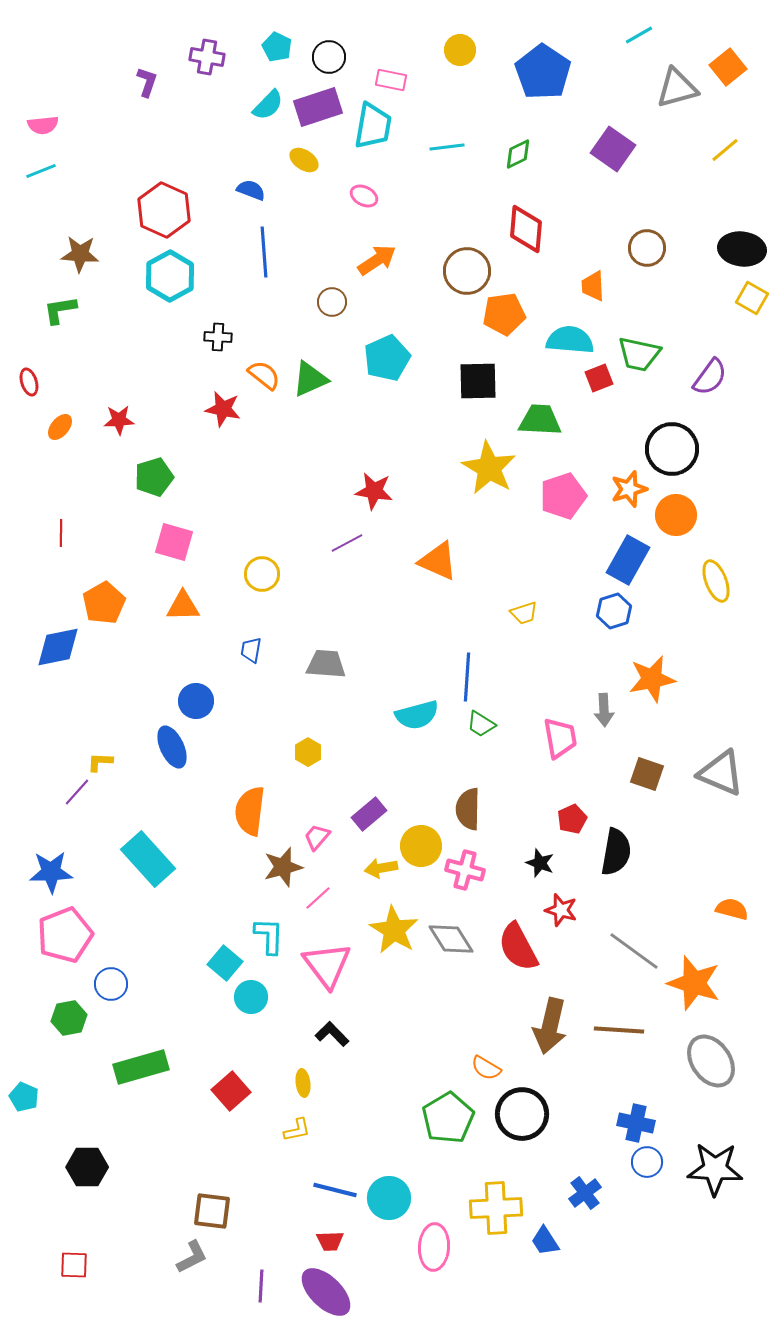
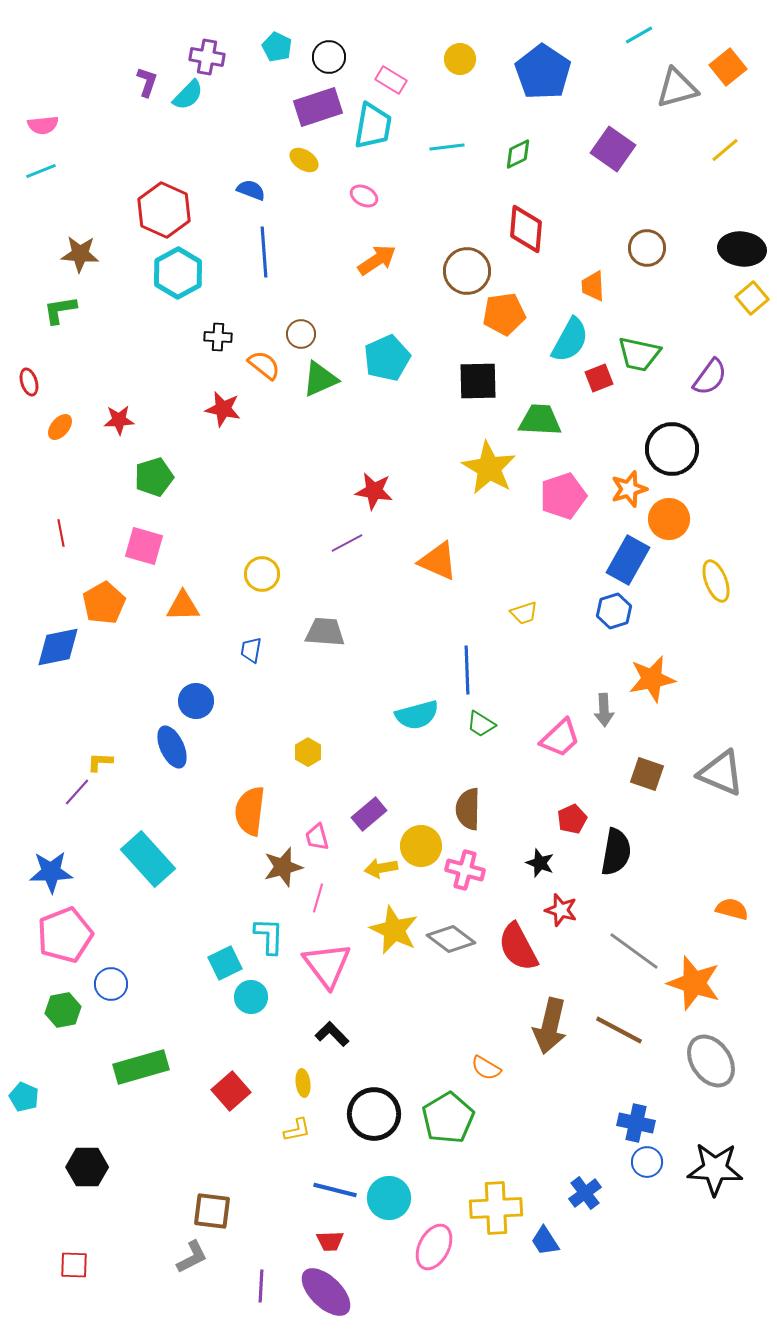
yellow circle at (460, 50): moved 9 px down
pink rectangle at (391, 80): rotated 20 degrees clockwise
cyan semicircle at (268, 105): moved 80 px left, 10 px up
cyan hexagon at (170, 276): moved 8 px right, 3 px up
yellow square at (752, 298): rotated 20 degrees clockwise
brown circle at (332, 302): moved 31 px left, 32 px down
cyan semicircle at (570, 340): rotated 114 degrees clockwise
orange semicircle at (264, 375): moved 10 px up
green triangle at (310, 379): moved 10 px right
orange circle at (676, 515): moved 7 px left, 4 px down
red line at (61, 533): rotated 12 degrees counterclockwise
pink square at (174, 542): moved 30 px left, 4 px down
gray trapezoid at (326, 664): moved 1 px left, 32 px up
blue line at (467, 677): moved 7 px up; rotated 6 degrees counterclockwise
pink trapezoid at (560, 738): rotated 57 degrees clockwise
pink trapezoid at (317, 837): rotated 56 degrees counterclockwise
pink line at (318, 898): rotated 32 degrees counterclockwise
yellow star at (394, 930): rotated 6 degrees counterclockwise
gray diamond at (451, 939): rotated 21 degrees counterclockwise
cyan square at (225, 963): rotated 24 degrees clockwise
green hexagon at (69, 1018): moved 6 px left, 8 px up
brown line at (619, 1030): rotated 24 degrees clockwise
black circle at (522, 1114): moved 148 px left
pink ellipse at (434, 1247): rotated 24 degrees clockwise
